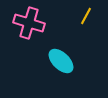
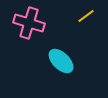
yellow line: rotated 24 degrees clockwise
